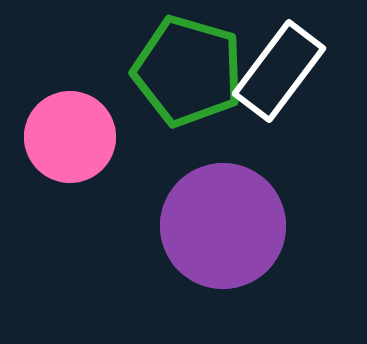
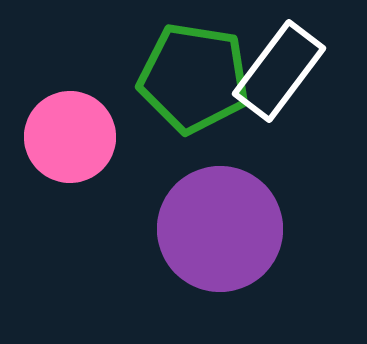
green pentagon: moved 6 px right, 7 px down; rotated 7 degrees counterclockwise
purple circle: moved 3 px left, 3 px down
